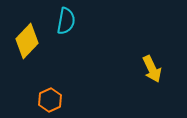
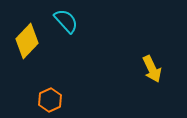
cyan semicircle: rotated 52 degrees counterclockwise
